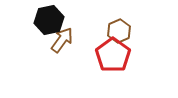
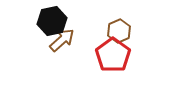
black hexagon: moved 3 px right, 1 px down
brown arrow: rotated 12 degrees clockwise
